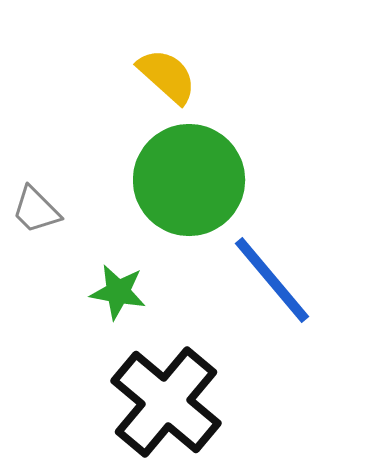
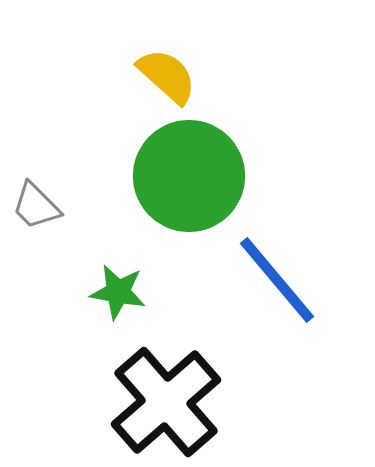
green circle: moved 4 px up
gray trapezoid: moved 4 px up
blue line: moved 5 px right
black cross: rotated 9 degrees clockwise
